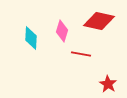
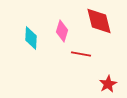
red diamond: rotated 64 degrees clockwise
red star: rotated 12 degrees clockwise
